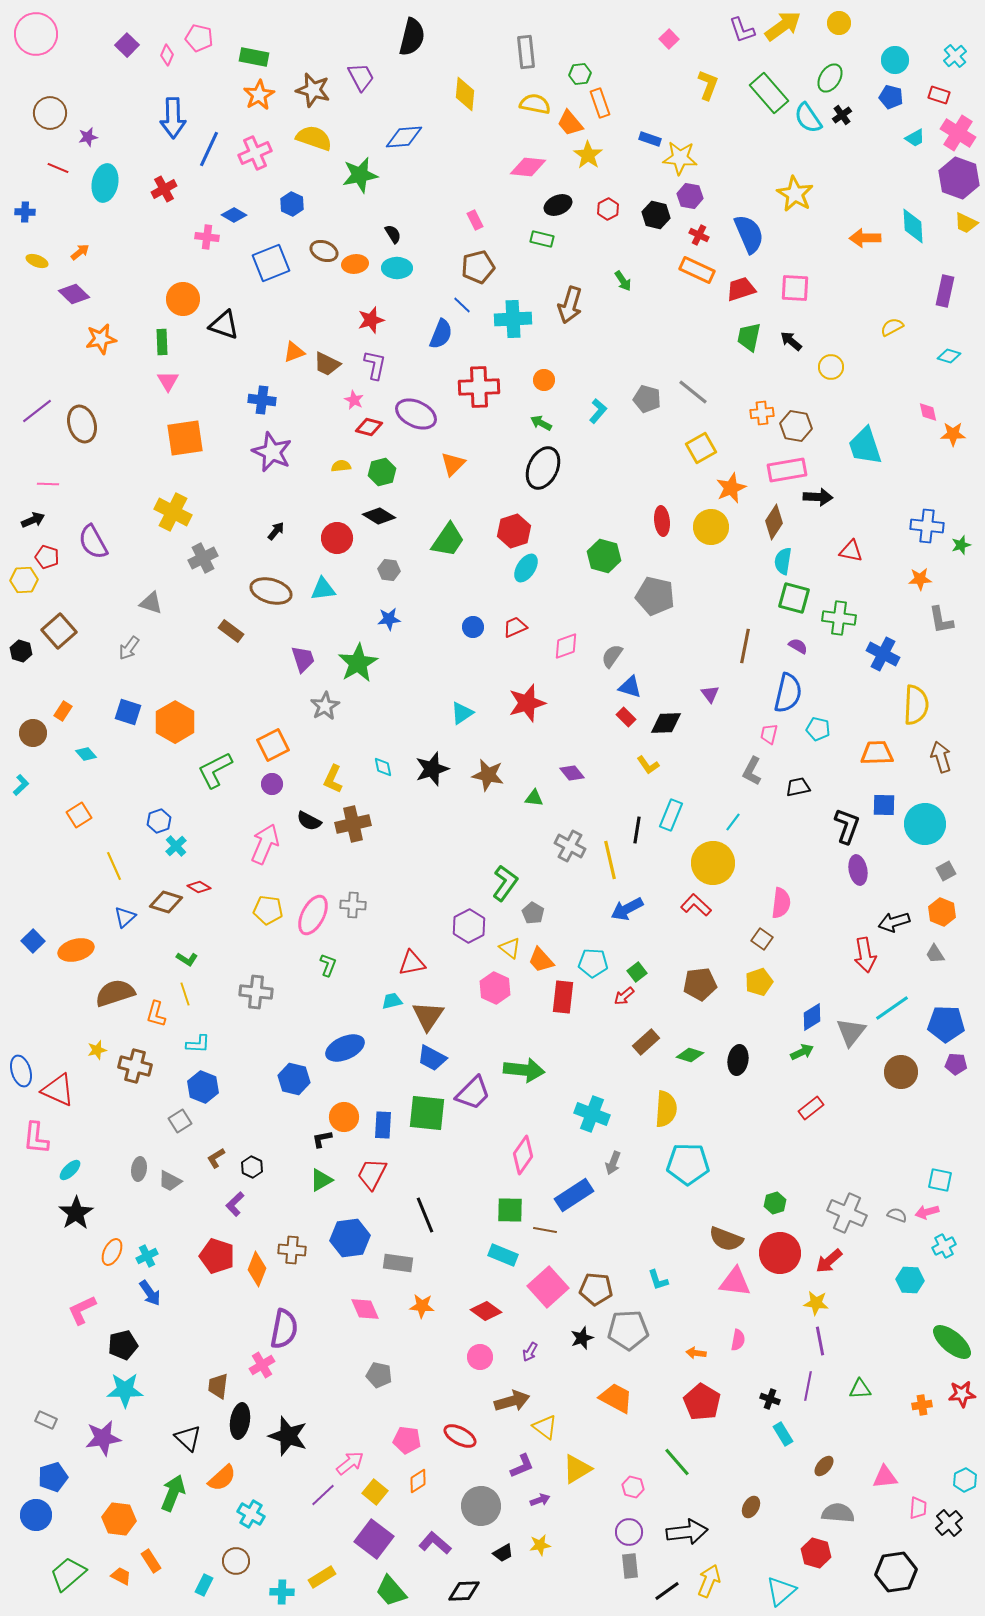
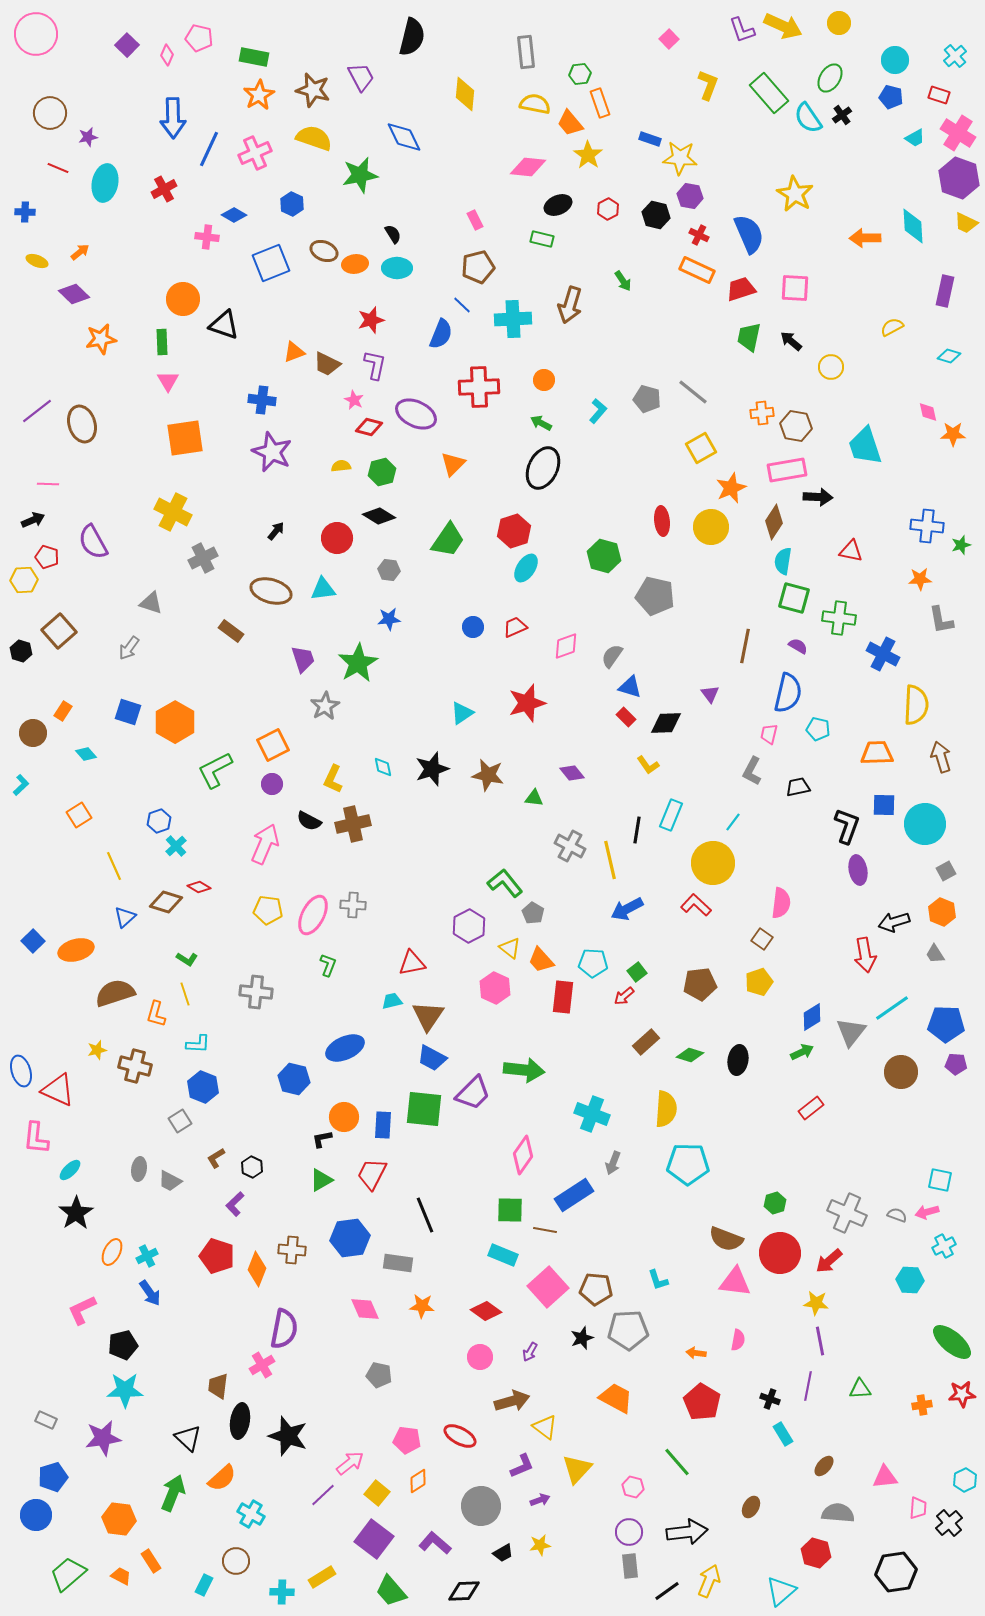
yellow arrow at (783, 26): rotated 60 degrees clockwise
blue diamond at (404, 137): rotated 69 degrees clockwise
green L-shape at (505, 883): rotated 75 degrees counterclockwise
green square at (427, 1113): moved 3 px left, 4 px up
yellow triangle at (577, 1469): rotated 16 degrees counterclockwise
yellow square at (375, 1492): moved 2 px right, 1 px down
